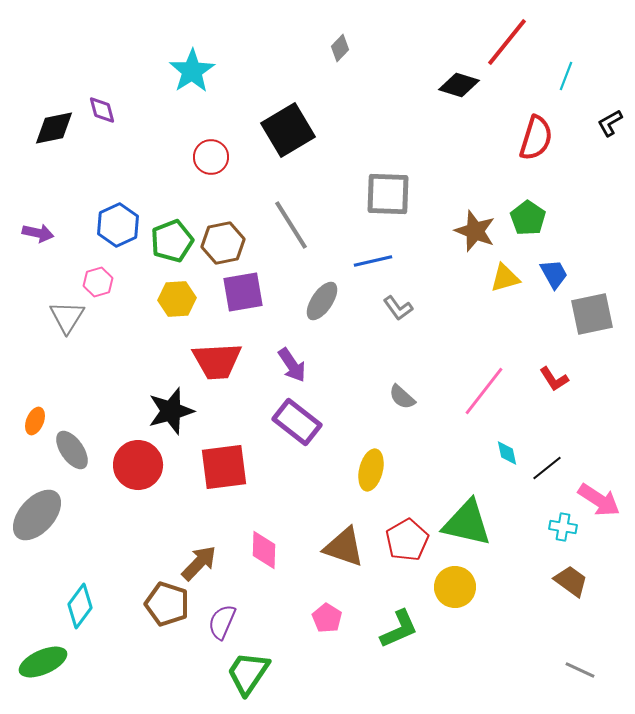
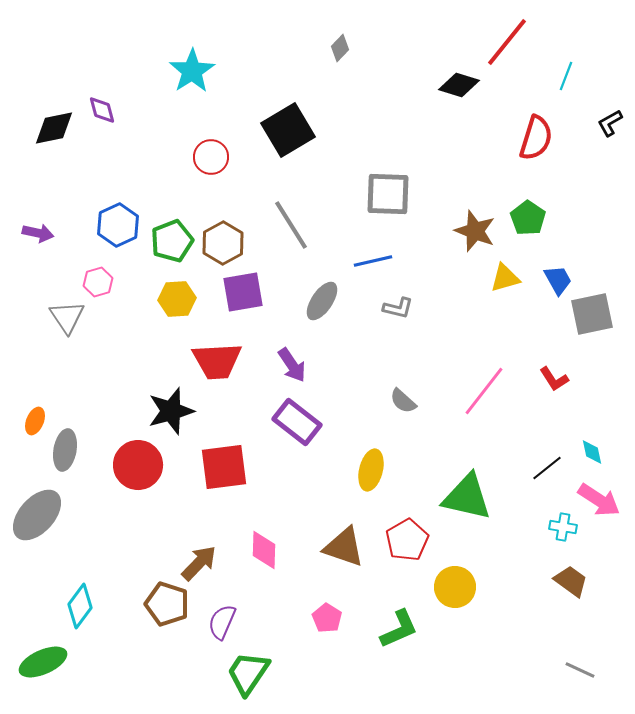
brown hexagon at (223, 243): rotated 18 degrees counterclockwise
blue trapezoid at (554, 274): moved 4 px right, 6 px down
gray L-shape at (398, 308): rotated 40 degrees counterclockwise
gray triangle at (67, 317): rotated 6 degrees counterclockwise
gray semicircle at (402, 397): moved 1 px right, 4 px down
gray ellipse at (72, 450): moved 7 px left; rotated 45 degrees clockwise
cyan diamond at (507, 453): moved 85 px right, 1 px up
green triangle at (467, 523): moved 26 px up
